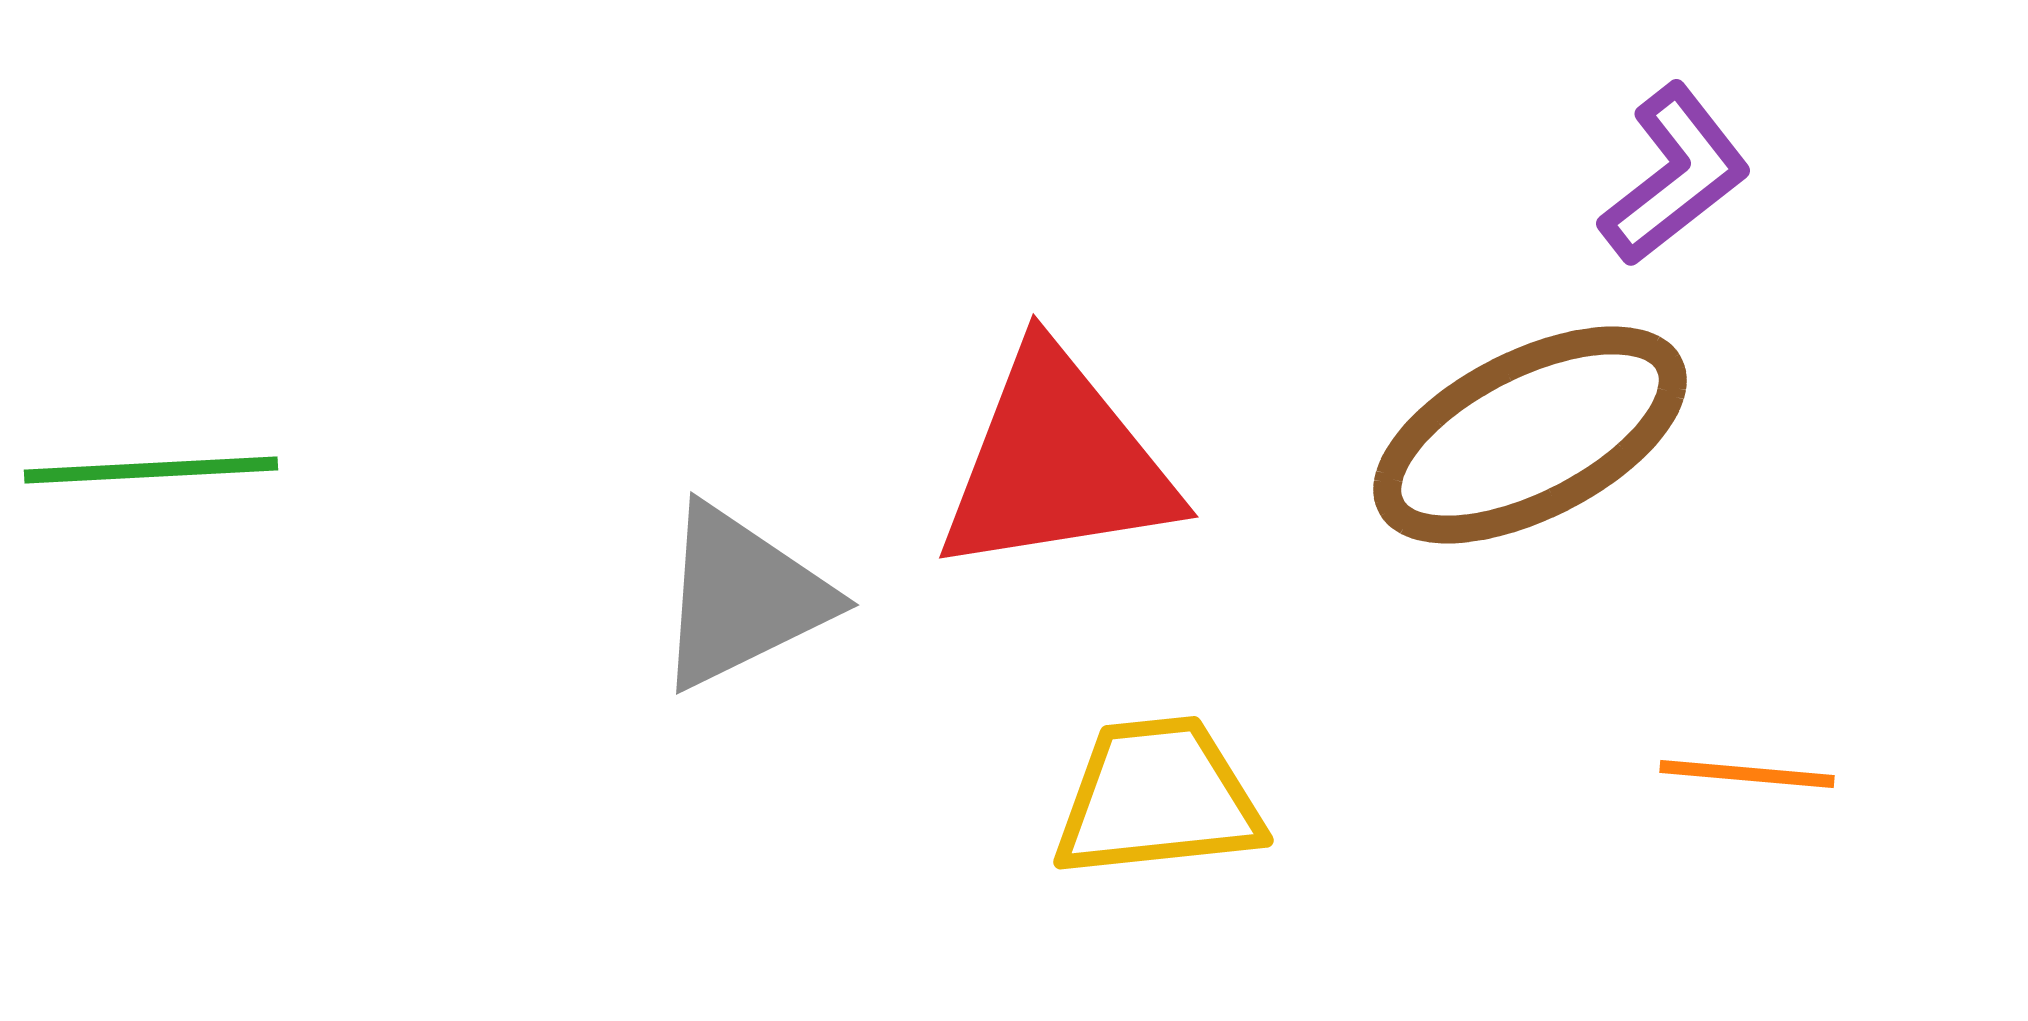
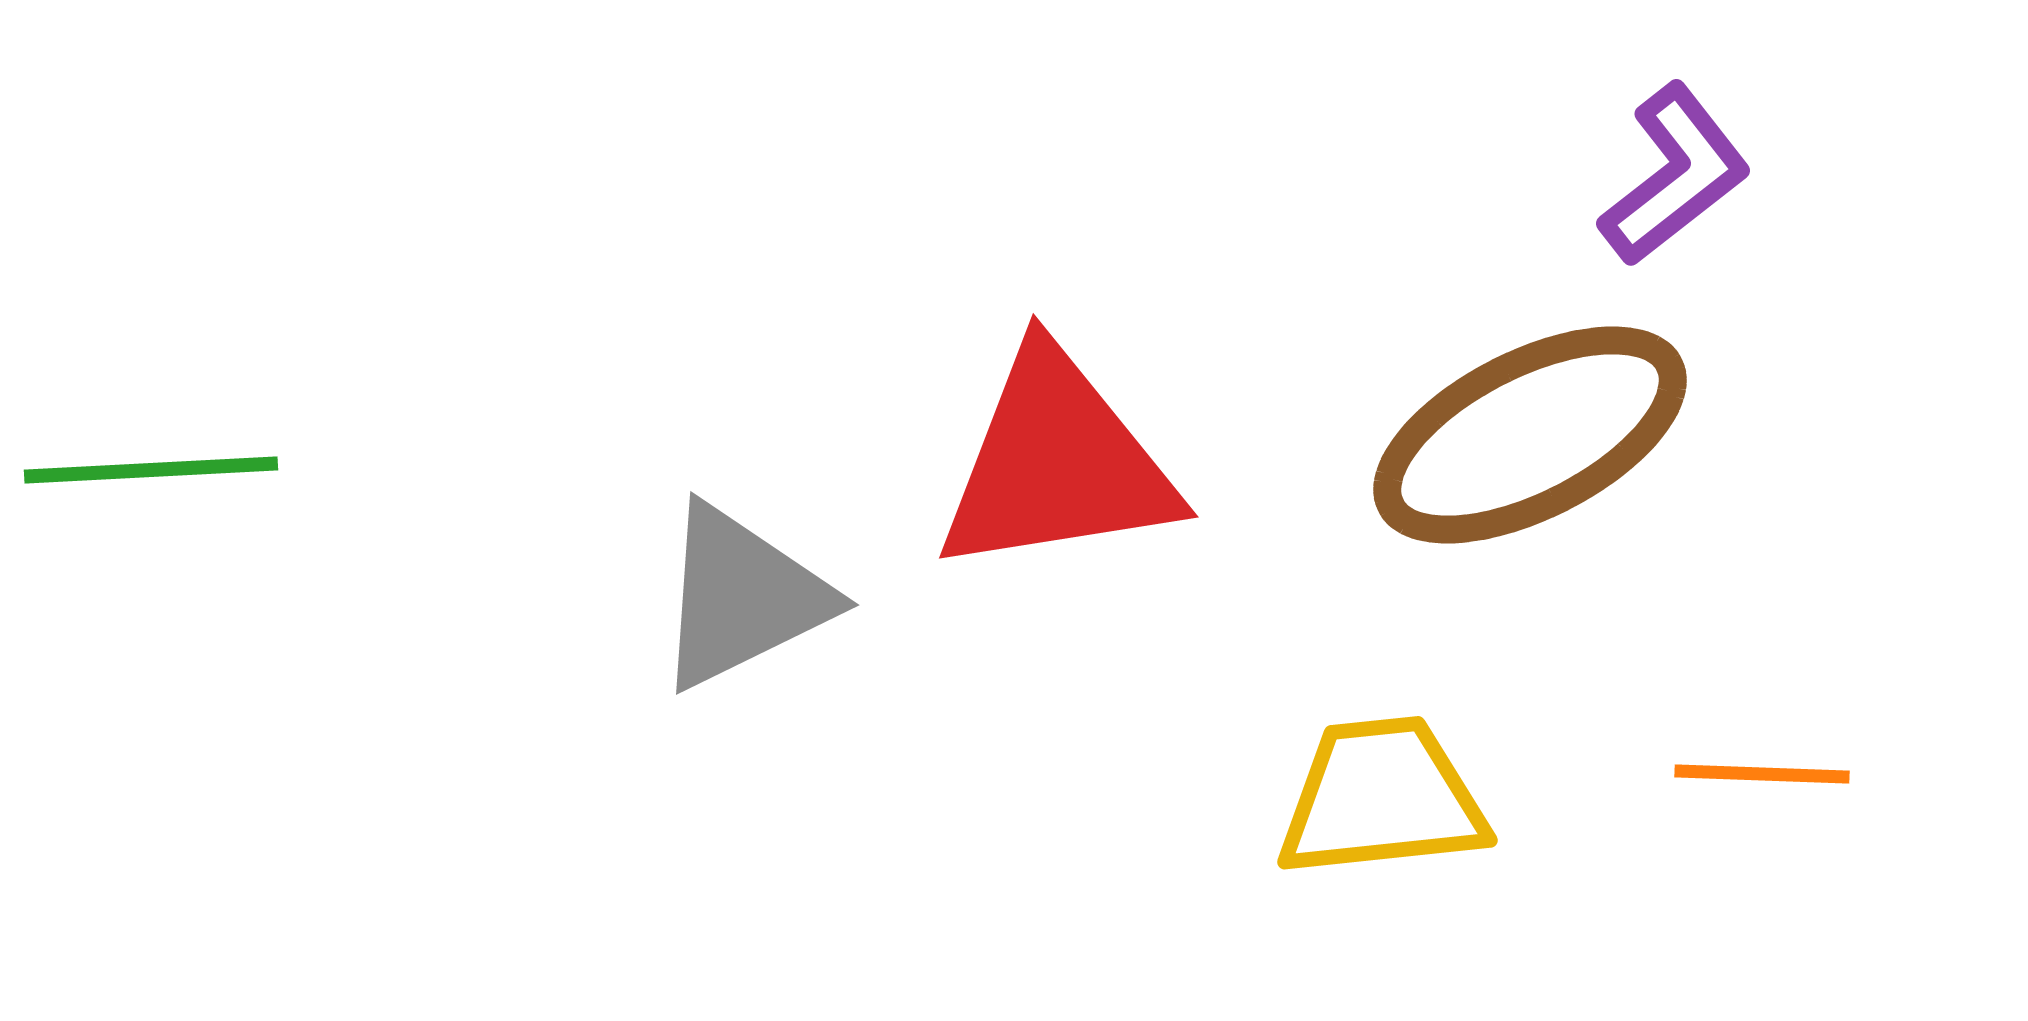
orange line: moved 15 px right; rotated 3 degrees counterclockwise
yellow trapezoid: moved 224 px right
